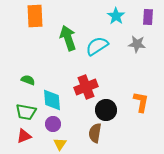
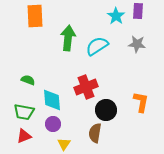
purple rectangle: moved 10 px left, 6 px up
green arrow: rotated 25 degrees clockwise
green trapezoid: moved 2 px left
yellow triangle: moved 4 px right
